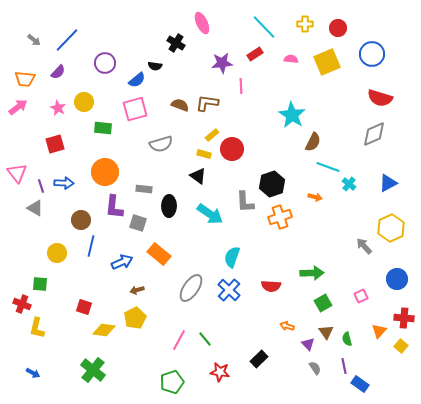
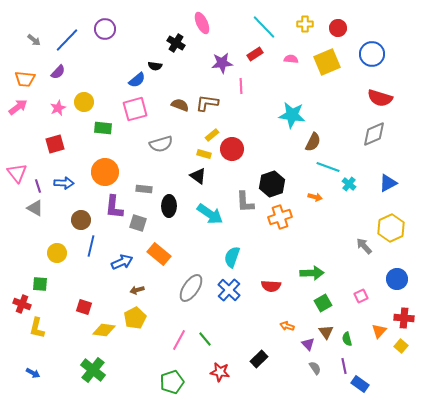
purple circle at (105, 63): moved 34 px up
pink star at (58, 108): rotated 21 degrees clockwise
cyan star at (292, 115): rotated 24 degrees counterclockwise
purple line at (41, 186): moved 3 px left
